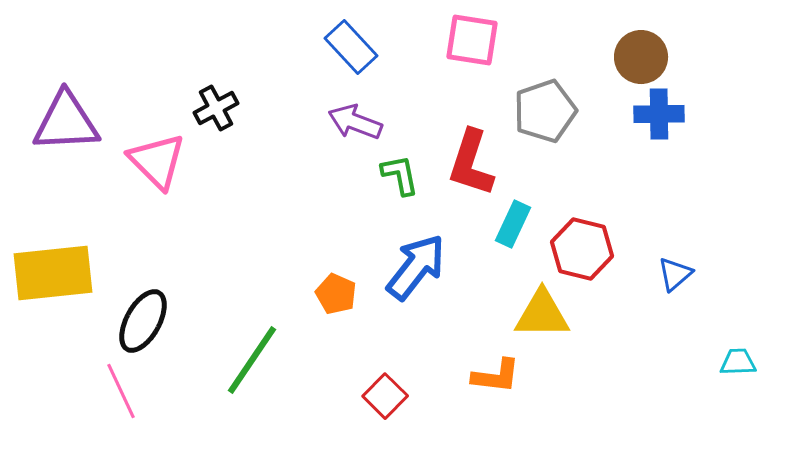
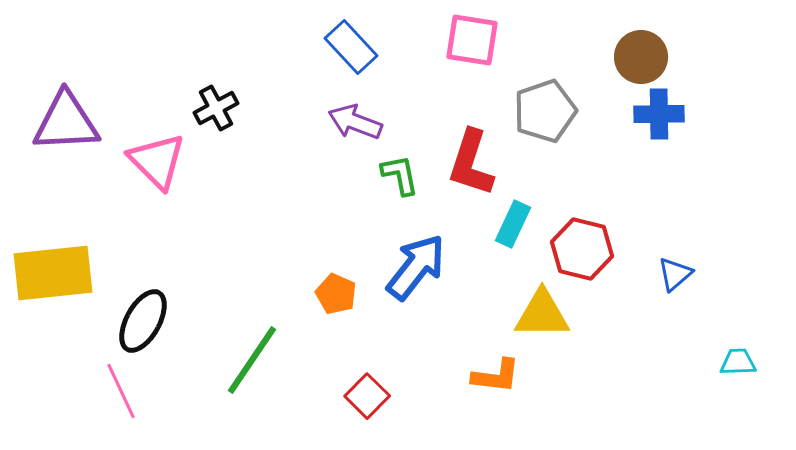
red square: moved 18 px left
